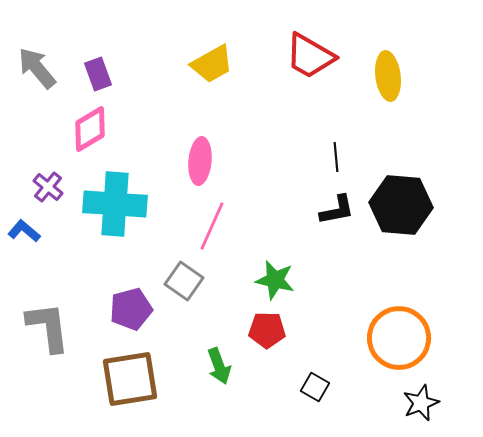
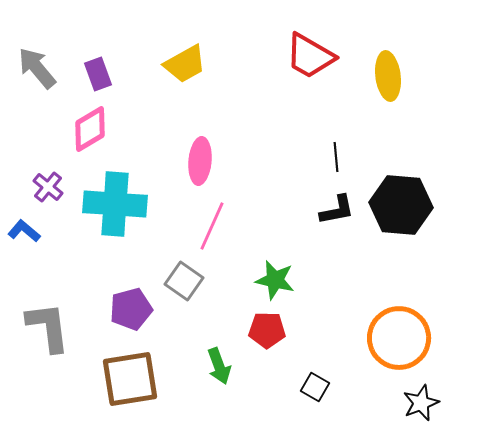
yellow trapezoid: moved 27 px left
